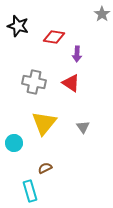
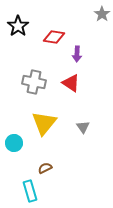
black star: rotated 20 degrees clockwise
